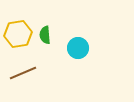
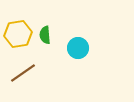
brown line: rotated 12 degrees counterclockwise
